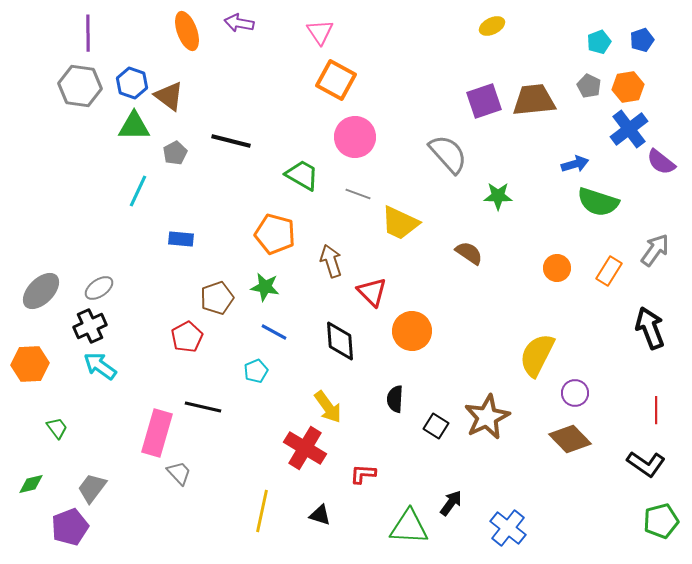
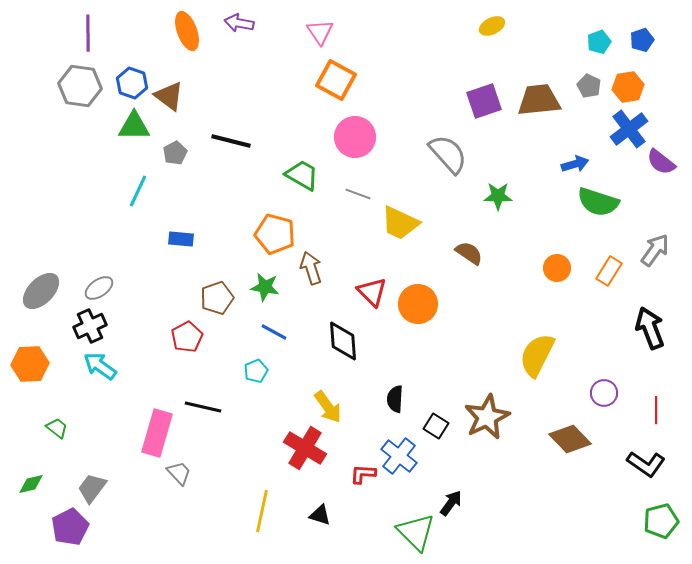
brown trapezoid at (534, 100): moved 5 px right
brown arrow at (331, 261): moved 20 px left, 7 px down
orange circle at (412, 331): moved 6 px right, 27 px up
black diamond at (340, 341): moved 3 px right
purple circle at (575, 393): moved 29 px right
green trapezoid at (57, 428): rotated 15 degrees counterclockwise
purple pentagon at (70, 527): rotated 6 degrees counterclockwise
green triangle at (409, 527): moved 7 px right, 5 px down; rotated 42 degrees clockwise
blue cross at (508, 528): moved 109 px left, 72 px up
